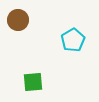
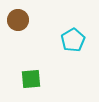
green square: moved 2 px left, 3 px up
